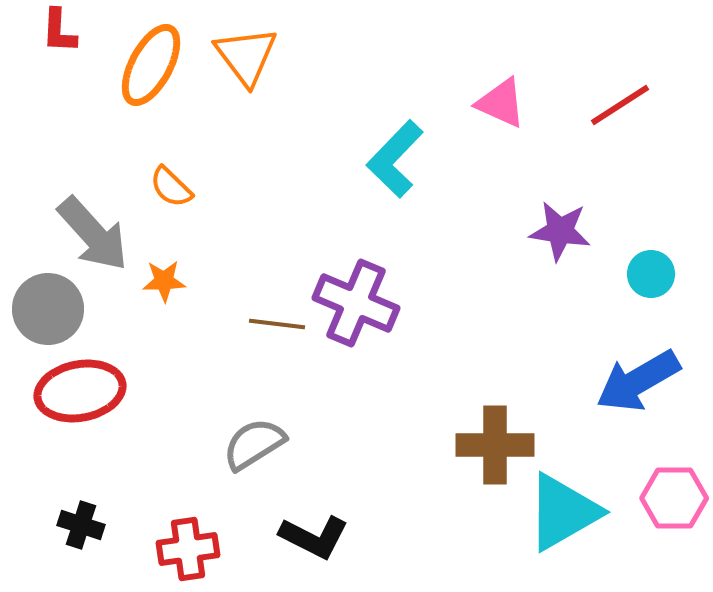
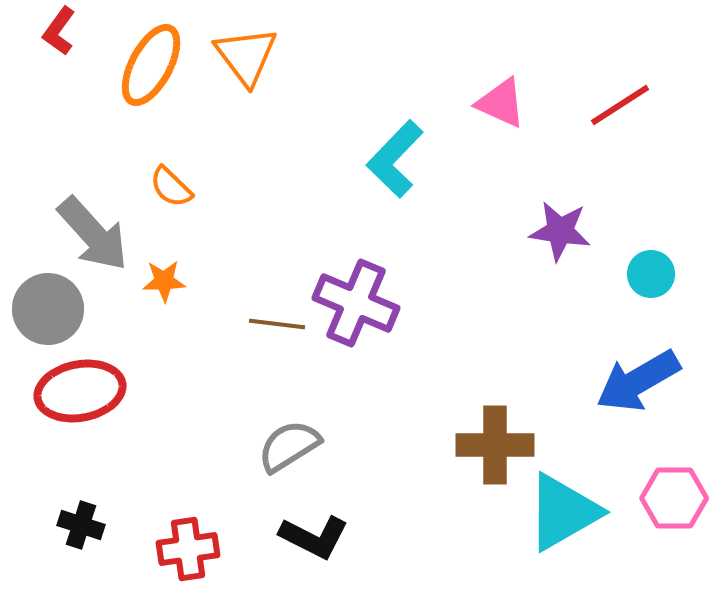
red L-shape: rotated 33 degrees clockwise
gray semicircle: moved 35 px right, 2 px down
